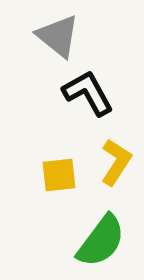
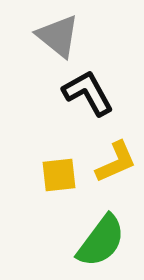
yellow L-shape: rotated 33 degrees clockwise
